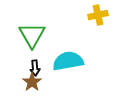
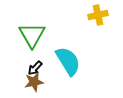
cyan semicircle: rotated 68 degrees clockwise
black arrow: rotated 49 degrees clockwise
brown star: moved 2 px right; rotated 24 degrees clockwise
